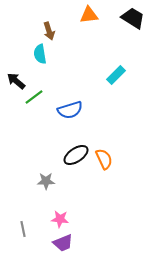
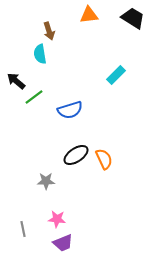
pink star: moved 3 px left
